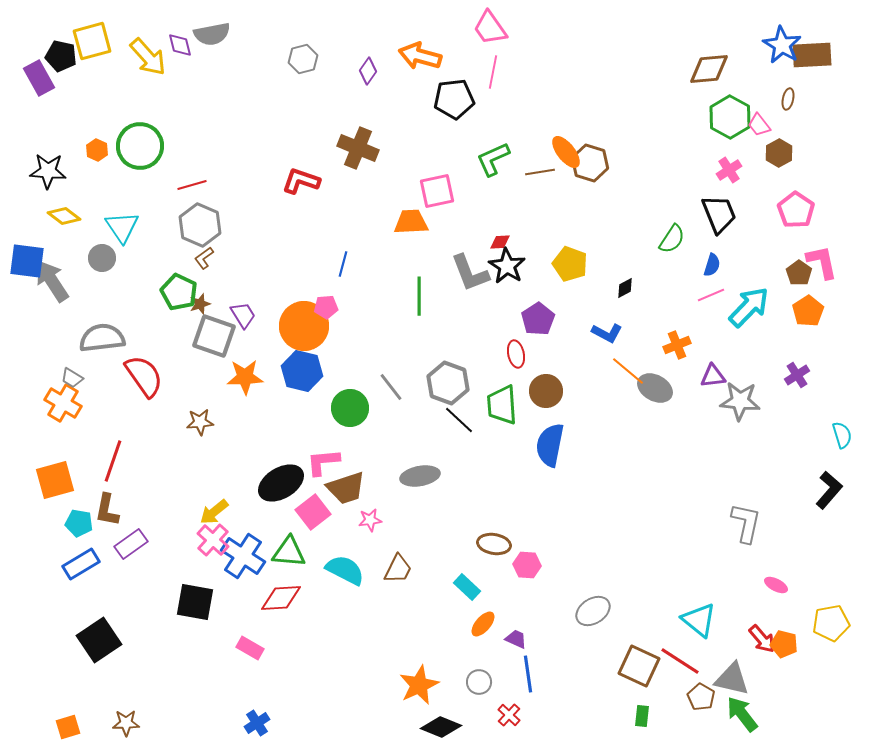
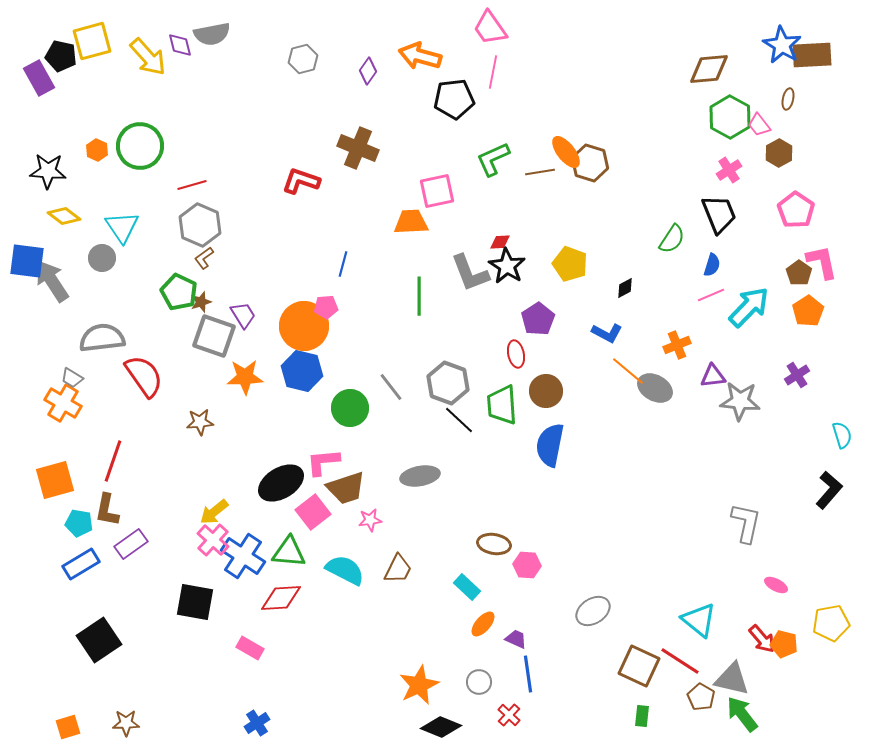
brown star at (200, 304): moved 1 px right, 2 px up
